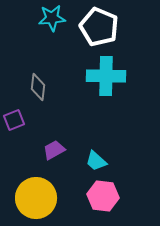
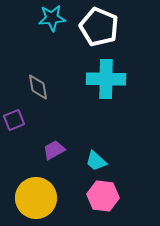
cyan cross: moved 3 px down
gray diamond: rotated 16 degrees counterclockwise
